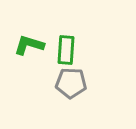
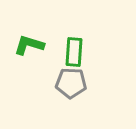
green rectangle: moved 8 px right, 2 px down
